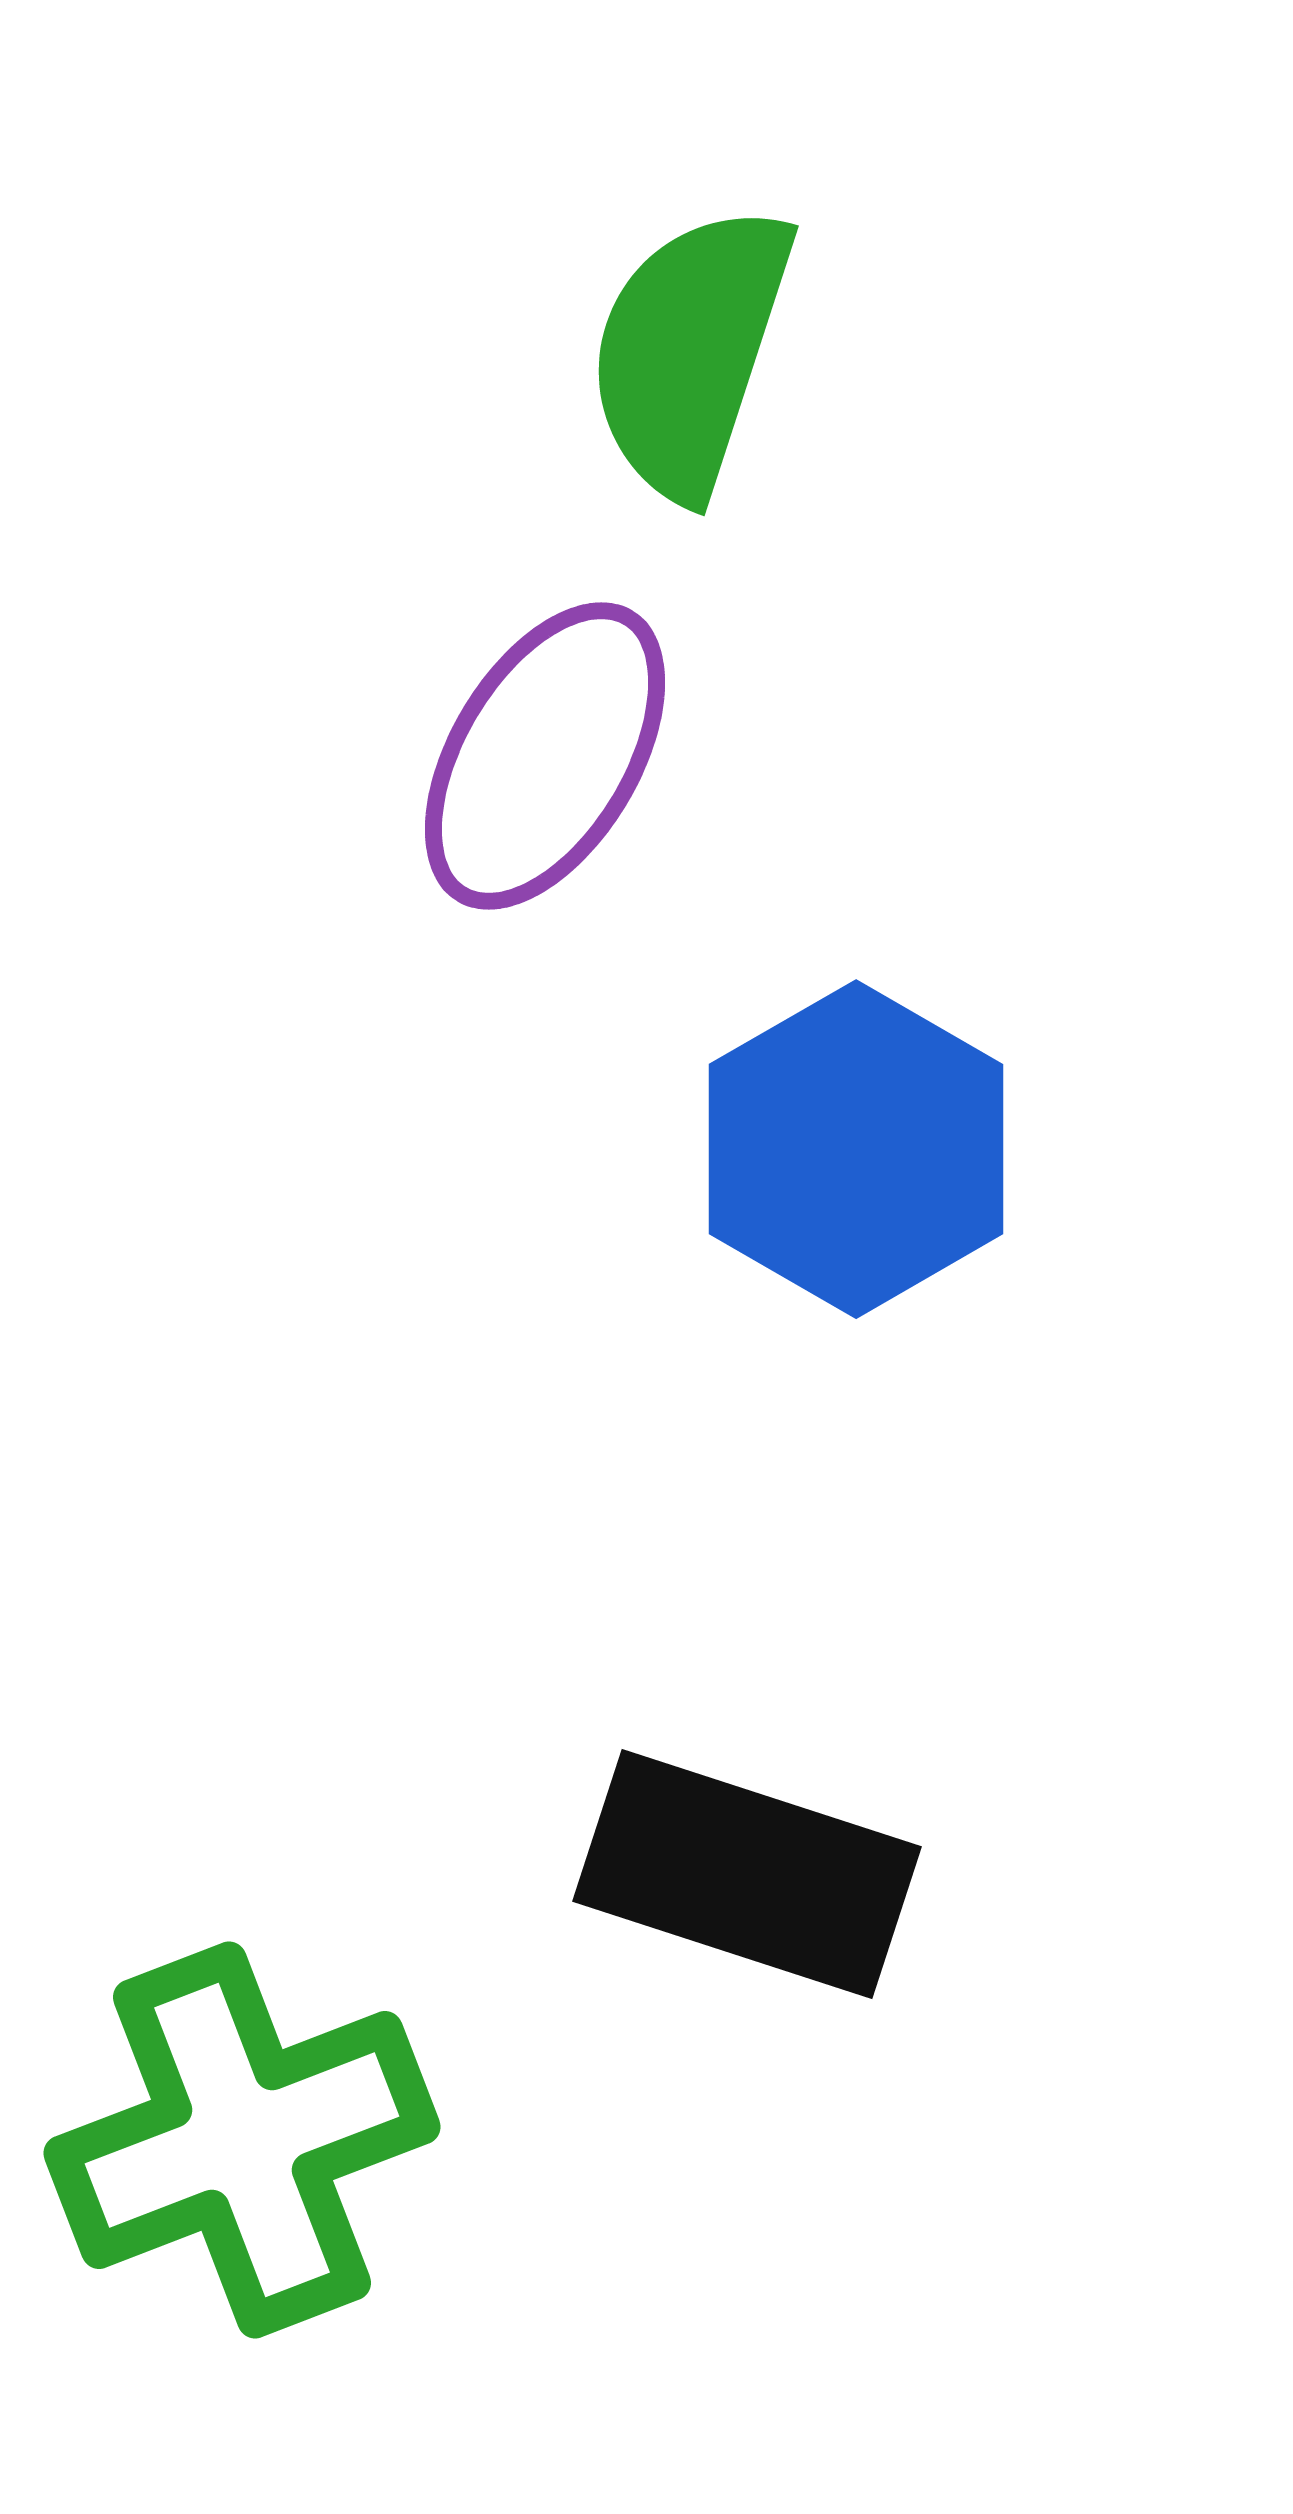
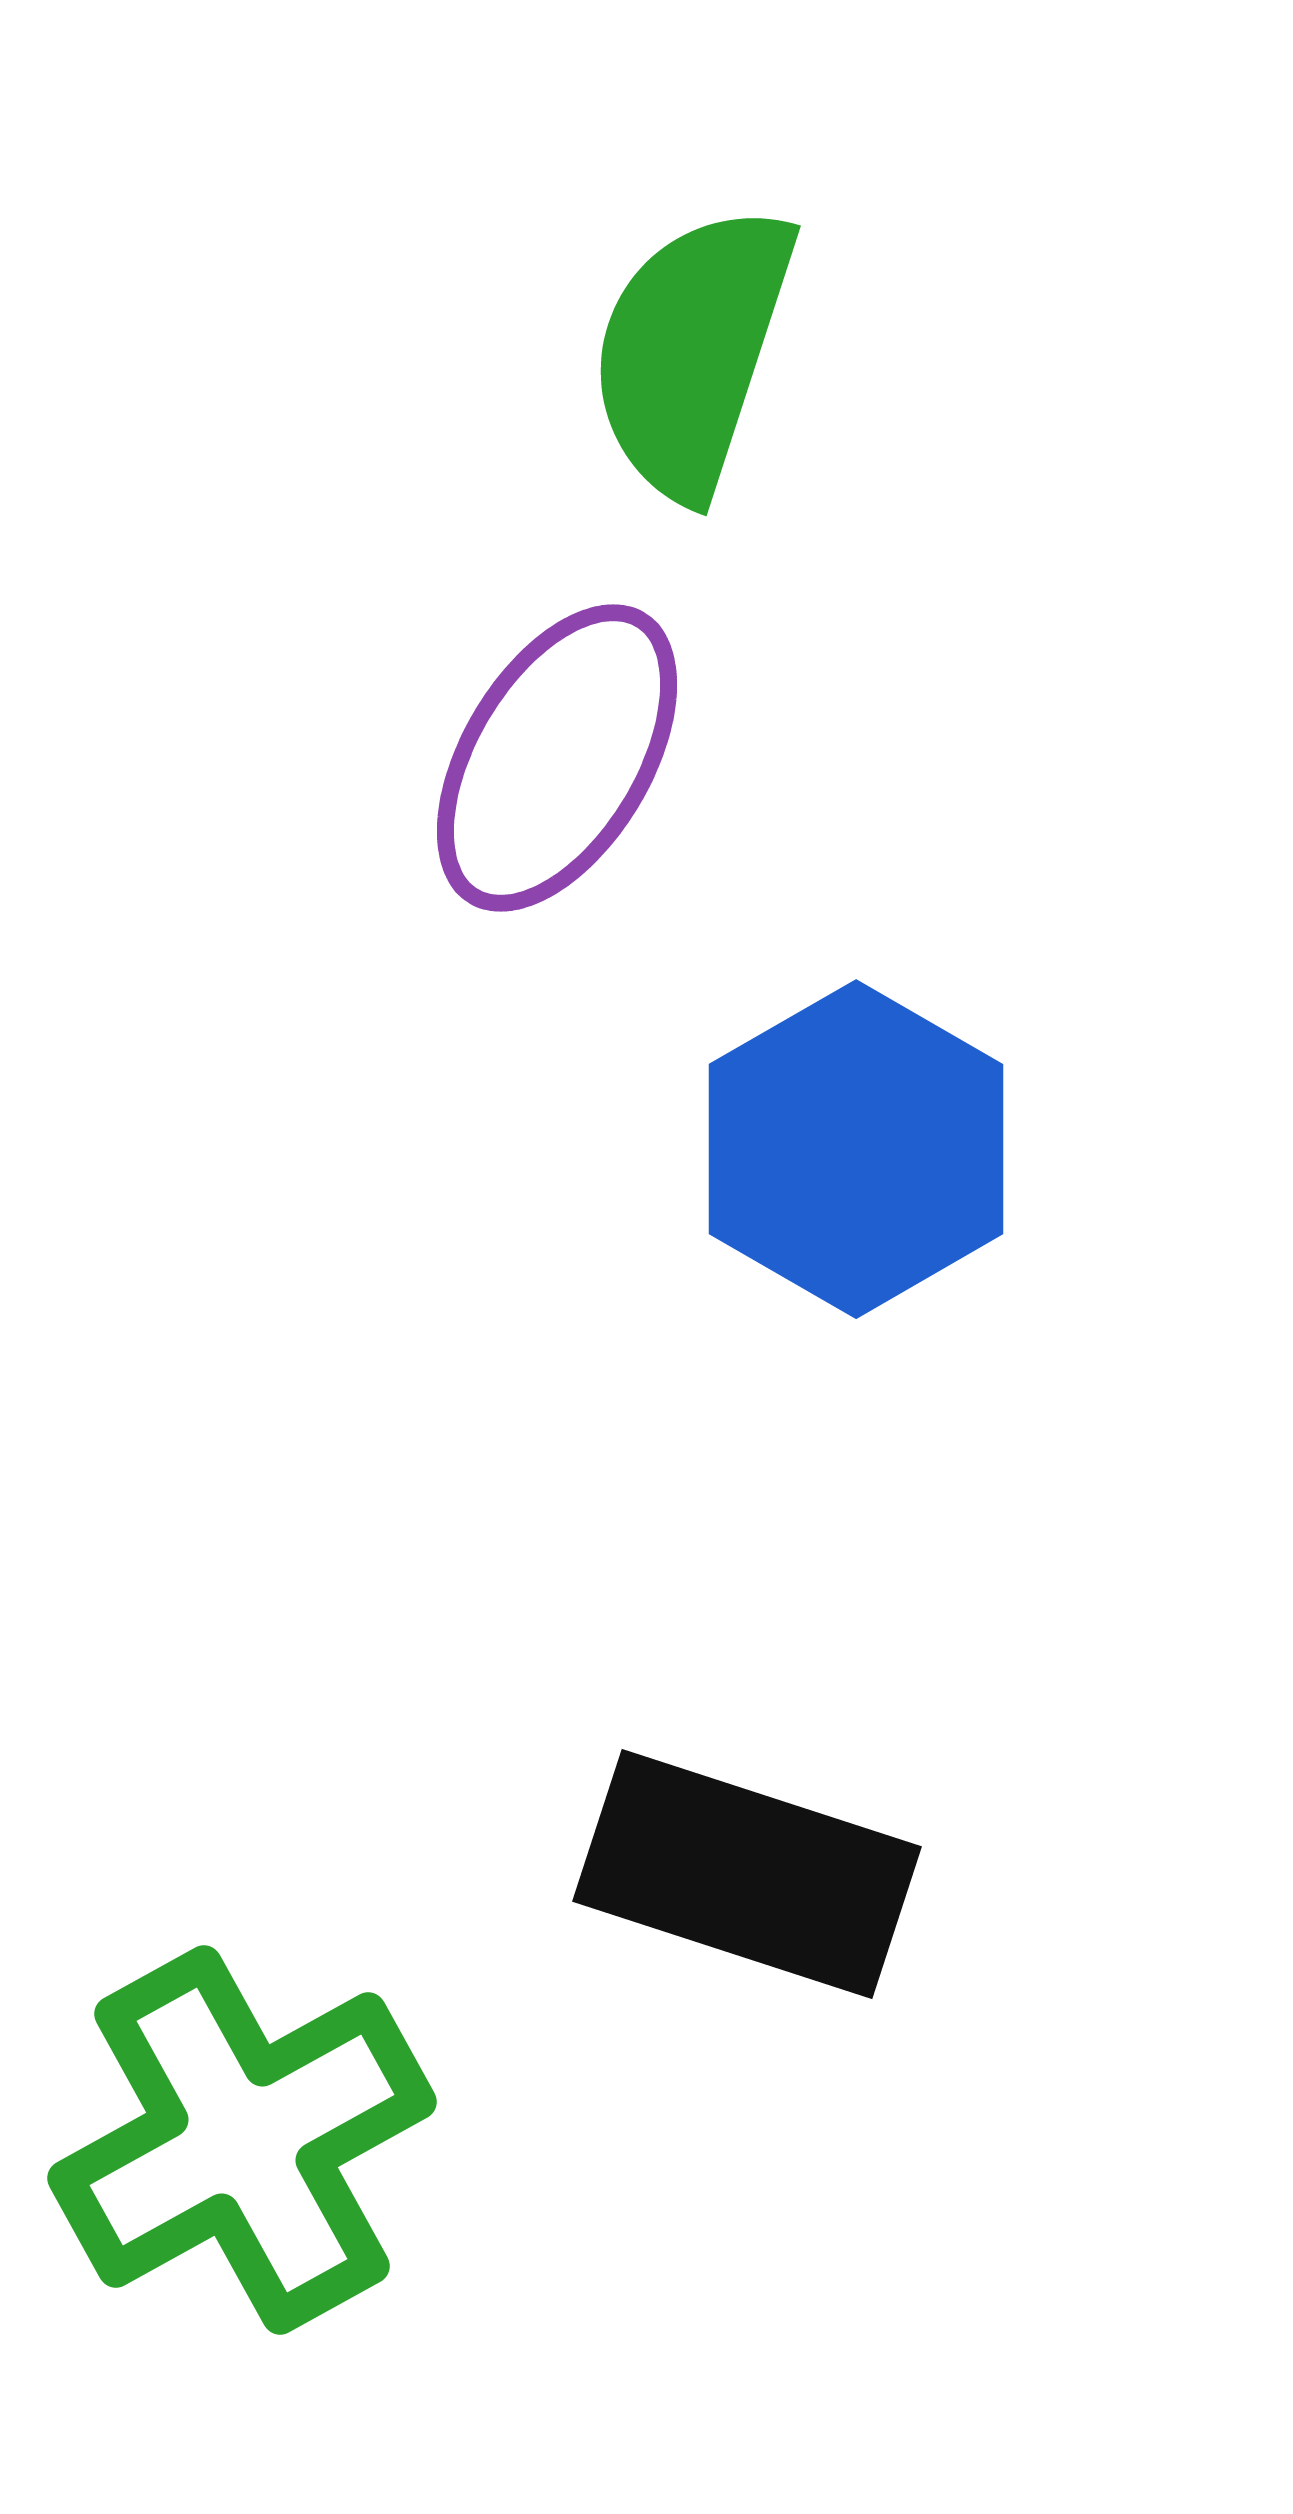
green semicircle: moved 2 px right
purple ellipse: moved 12 px right, 2 px down
green cross: rotated 8 degrees counterclockwise
